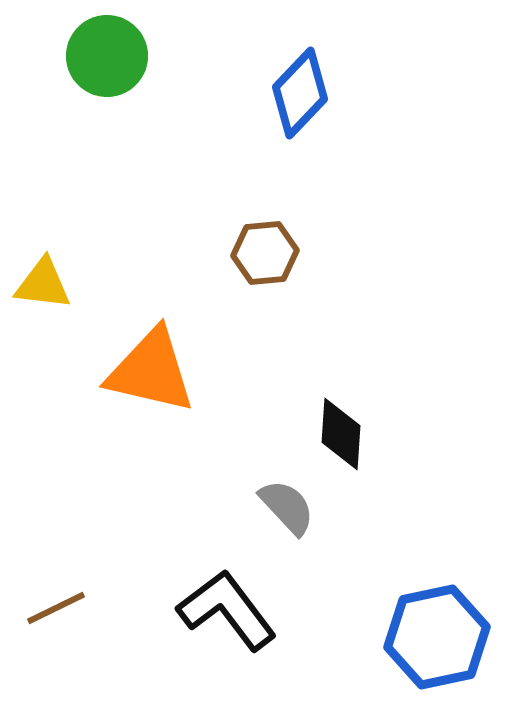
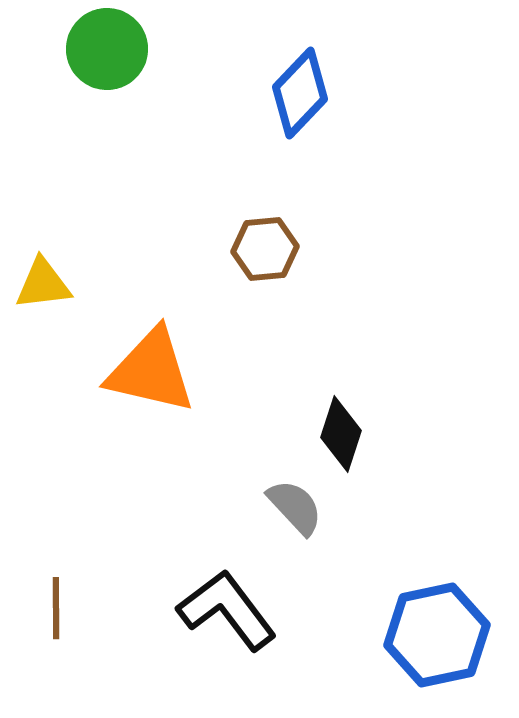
green circle: moved 7 px up
brown hexagon: moved 4 px up
yellow triangle: rotated 14 degrees counterclockwise
black diamond: rotated 14 degrees clockwise
gray semicircle: moved 8 px right
brown line: rotated 64 degrees counterclockwise
blue hexagon: moved 2 px up
